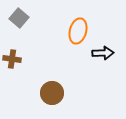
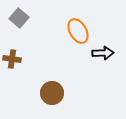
orange ellipse: rotated 45 degrees counterclockwise
